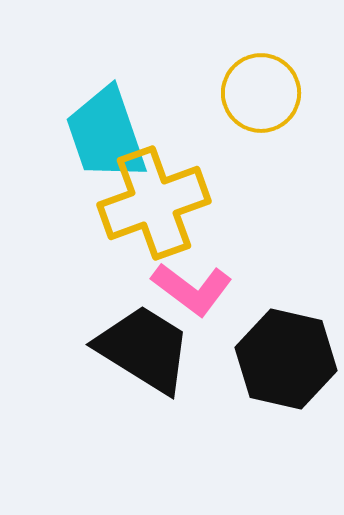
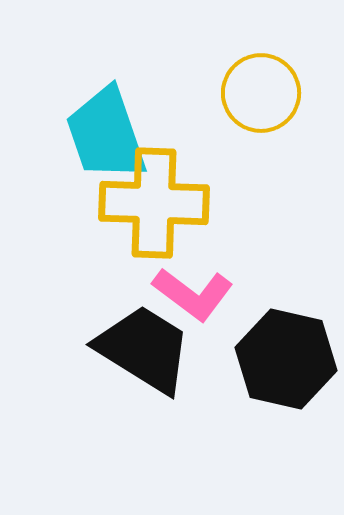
yellow cross: rotated 22 degrees clockwise
pink L-shape: moved 1 px right, 5 px down
